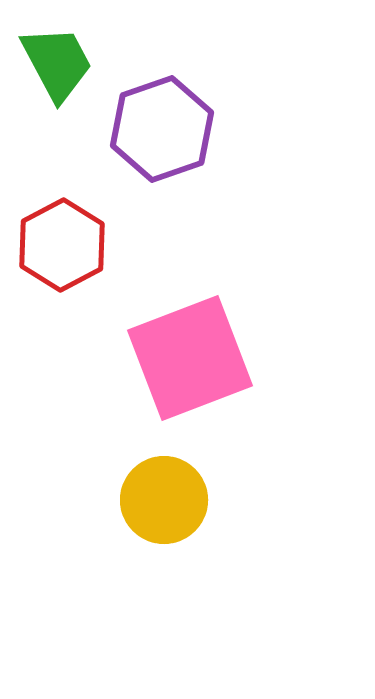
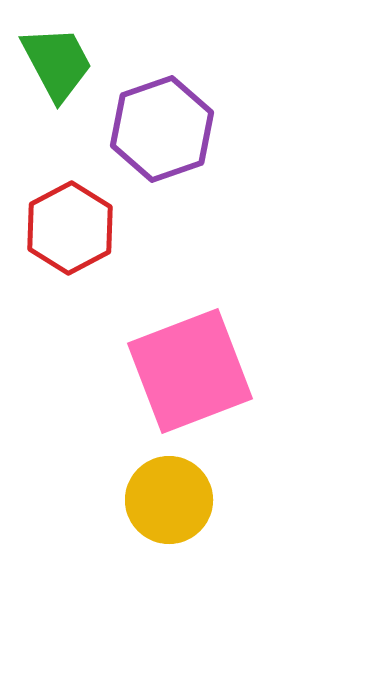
red hexagon: moved 8 px right, 17 px up
pink square: moved 13 px down
yellow circle: moved 5 px right
